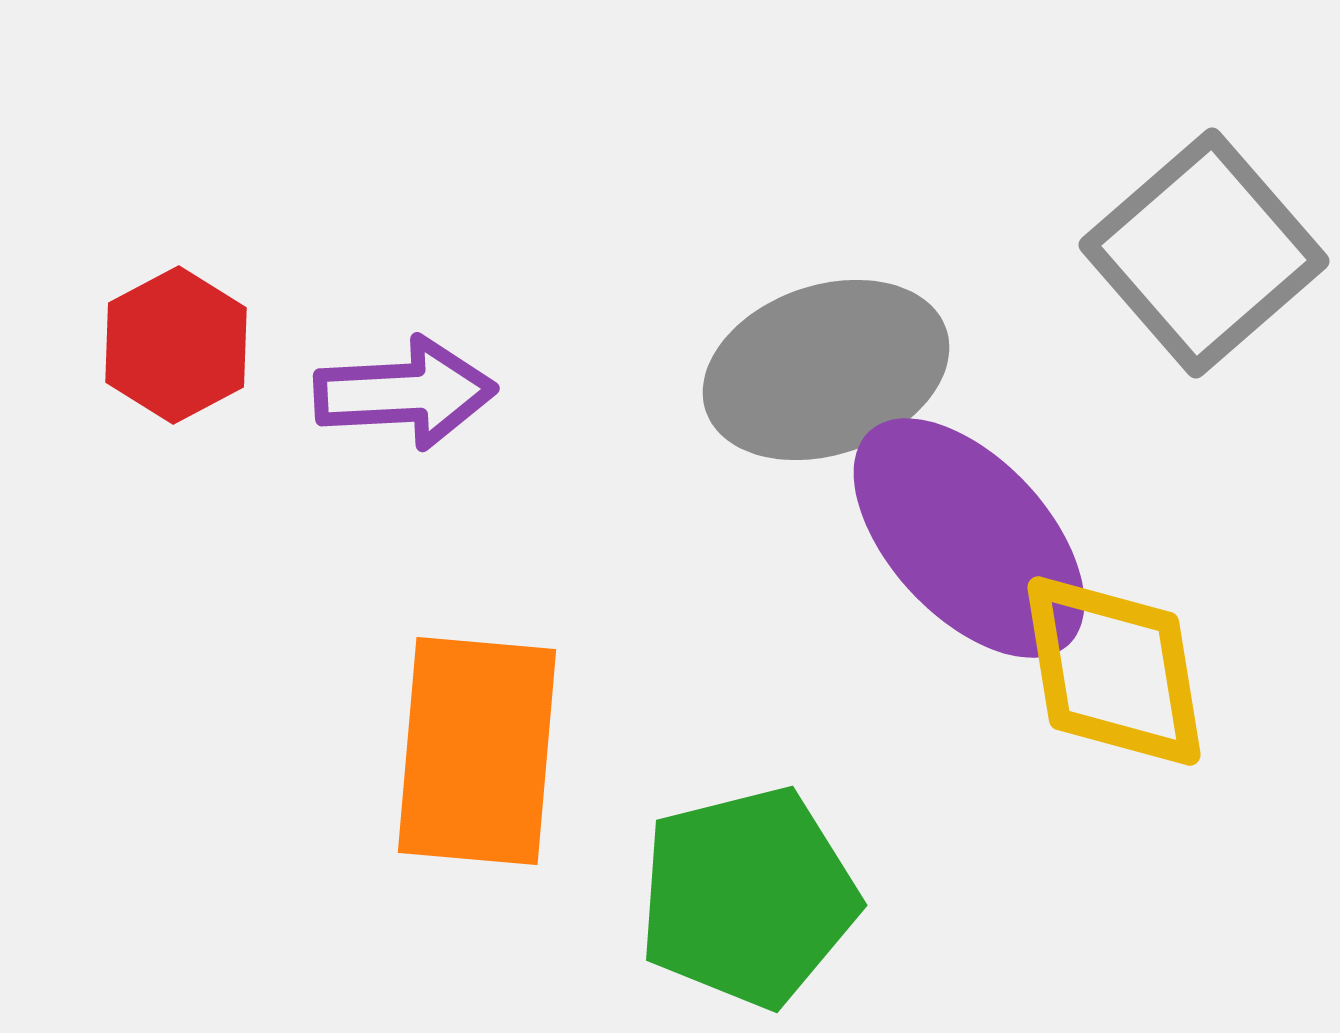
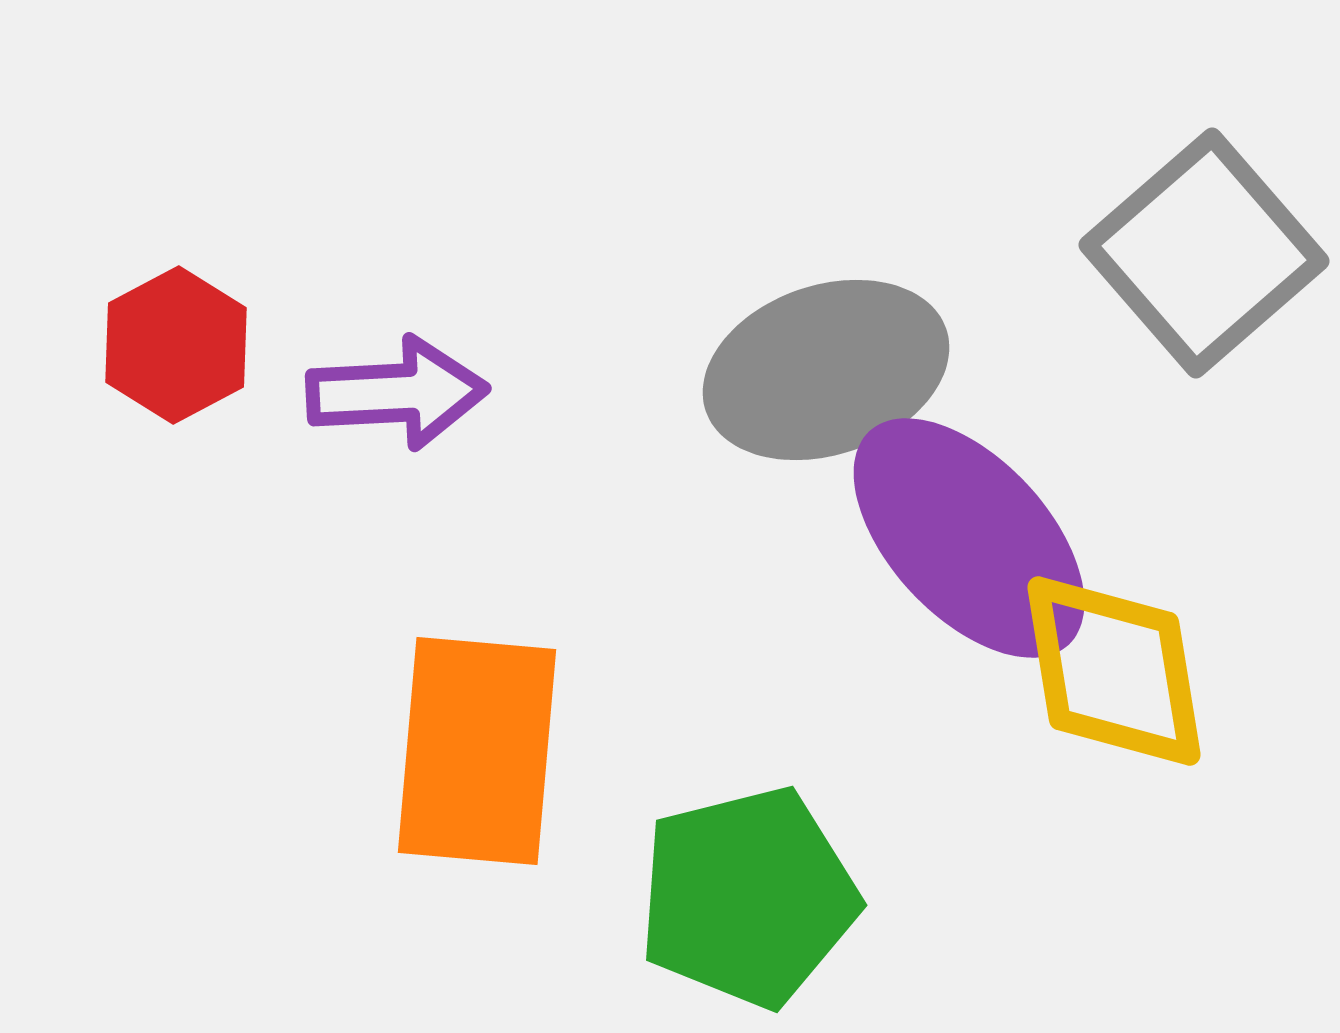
purple arrow: moved 8 px left
